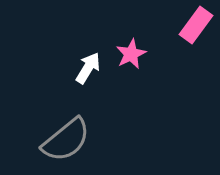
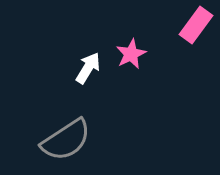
gray semicircle: rotated 6 degrees clockwise
